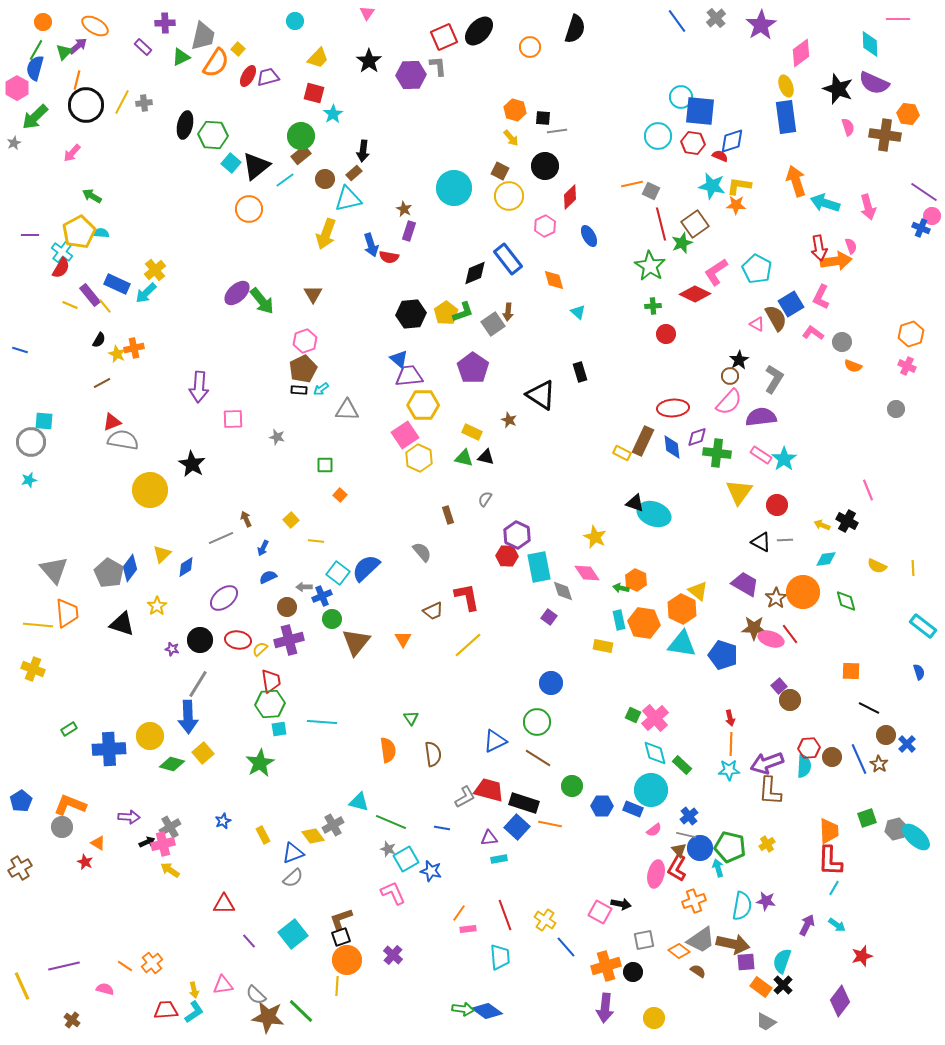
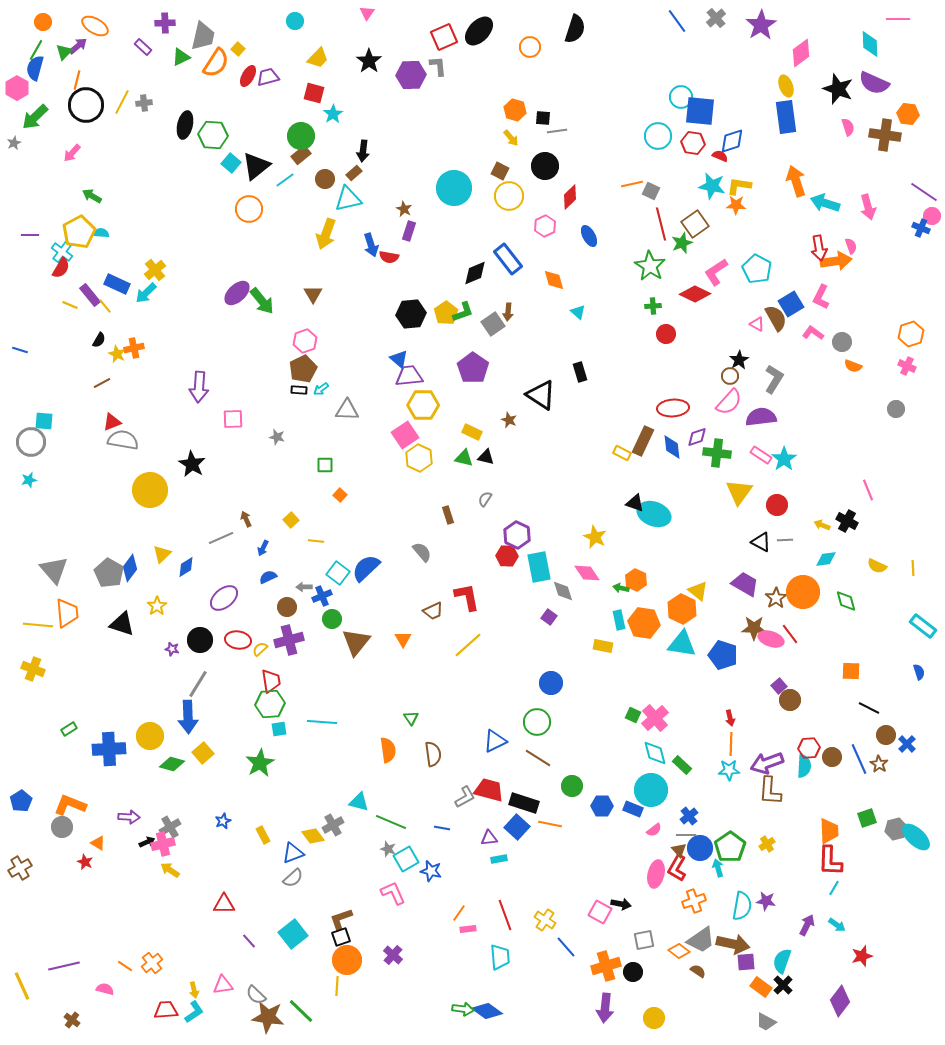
gray line at (686, 835): rotated 12 degrees counterclockwise
green pentagon at (730, 847): rotated 24 degrees clockwise
